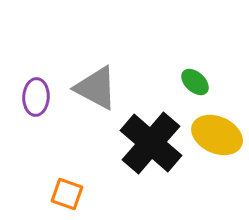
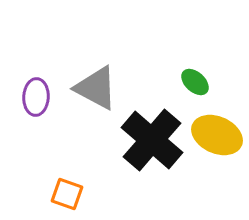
black cross: moved 1 px right, 3 px up
